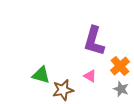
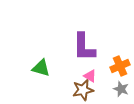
purple L-shape: moved 10 px left, 6 px down; rotated 16 degrees counterclockwise
orange cross: rotated 18 degrees clockwise
green triangle: moved 7 px up
brown star: moved 20 px right
